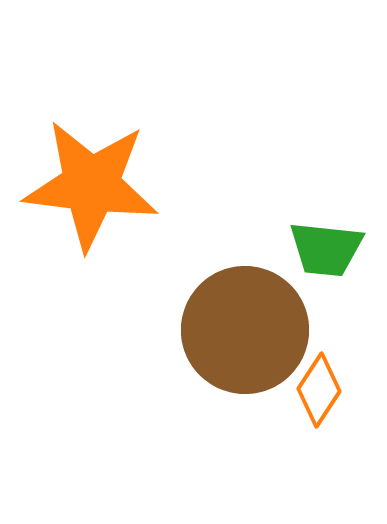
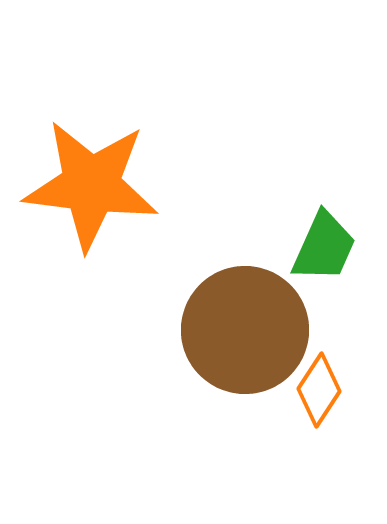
green trapezoid: moved 2 px left, 2 px up; rotated 72 degrees counterclockwise
